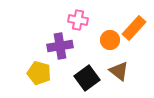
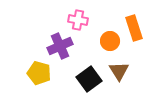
orange rectangle: rotated 60 degrees counterclockwise
orange circle: moved 1 px down
purple cross: rotated 15 degrees counterclockwise
brown triangle: rotated 20 degrees clockwise
black square: moved 2 px right, 1 px down
